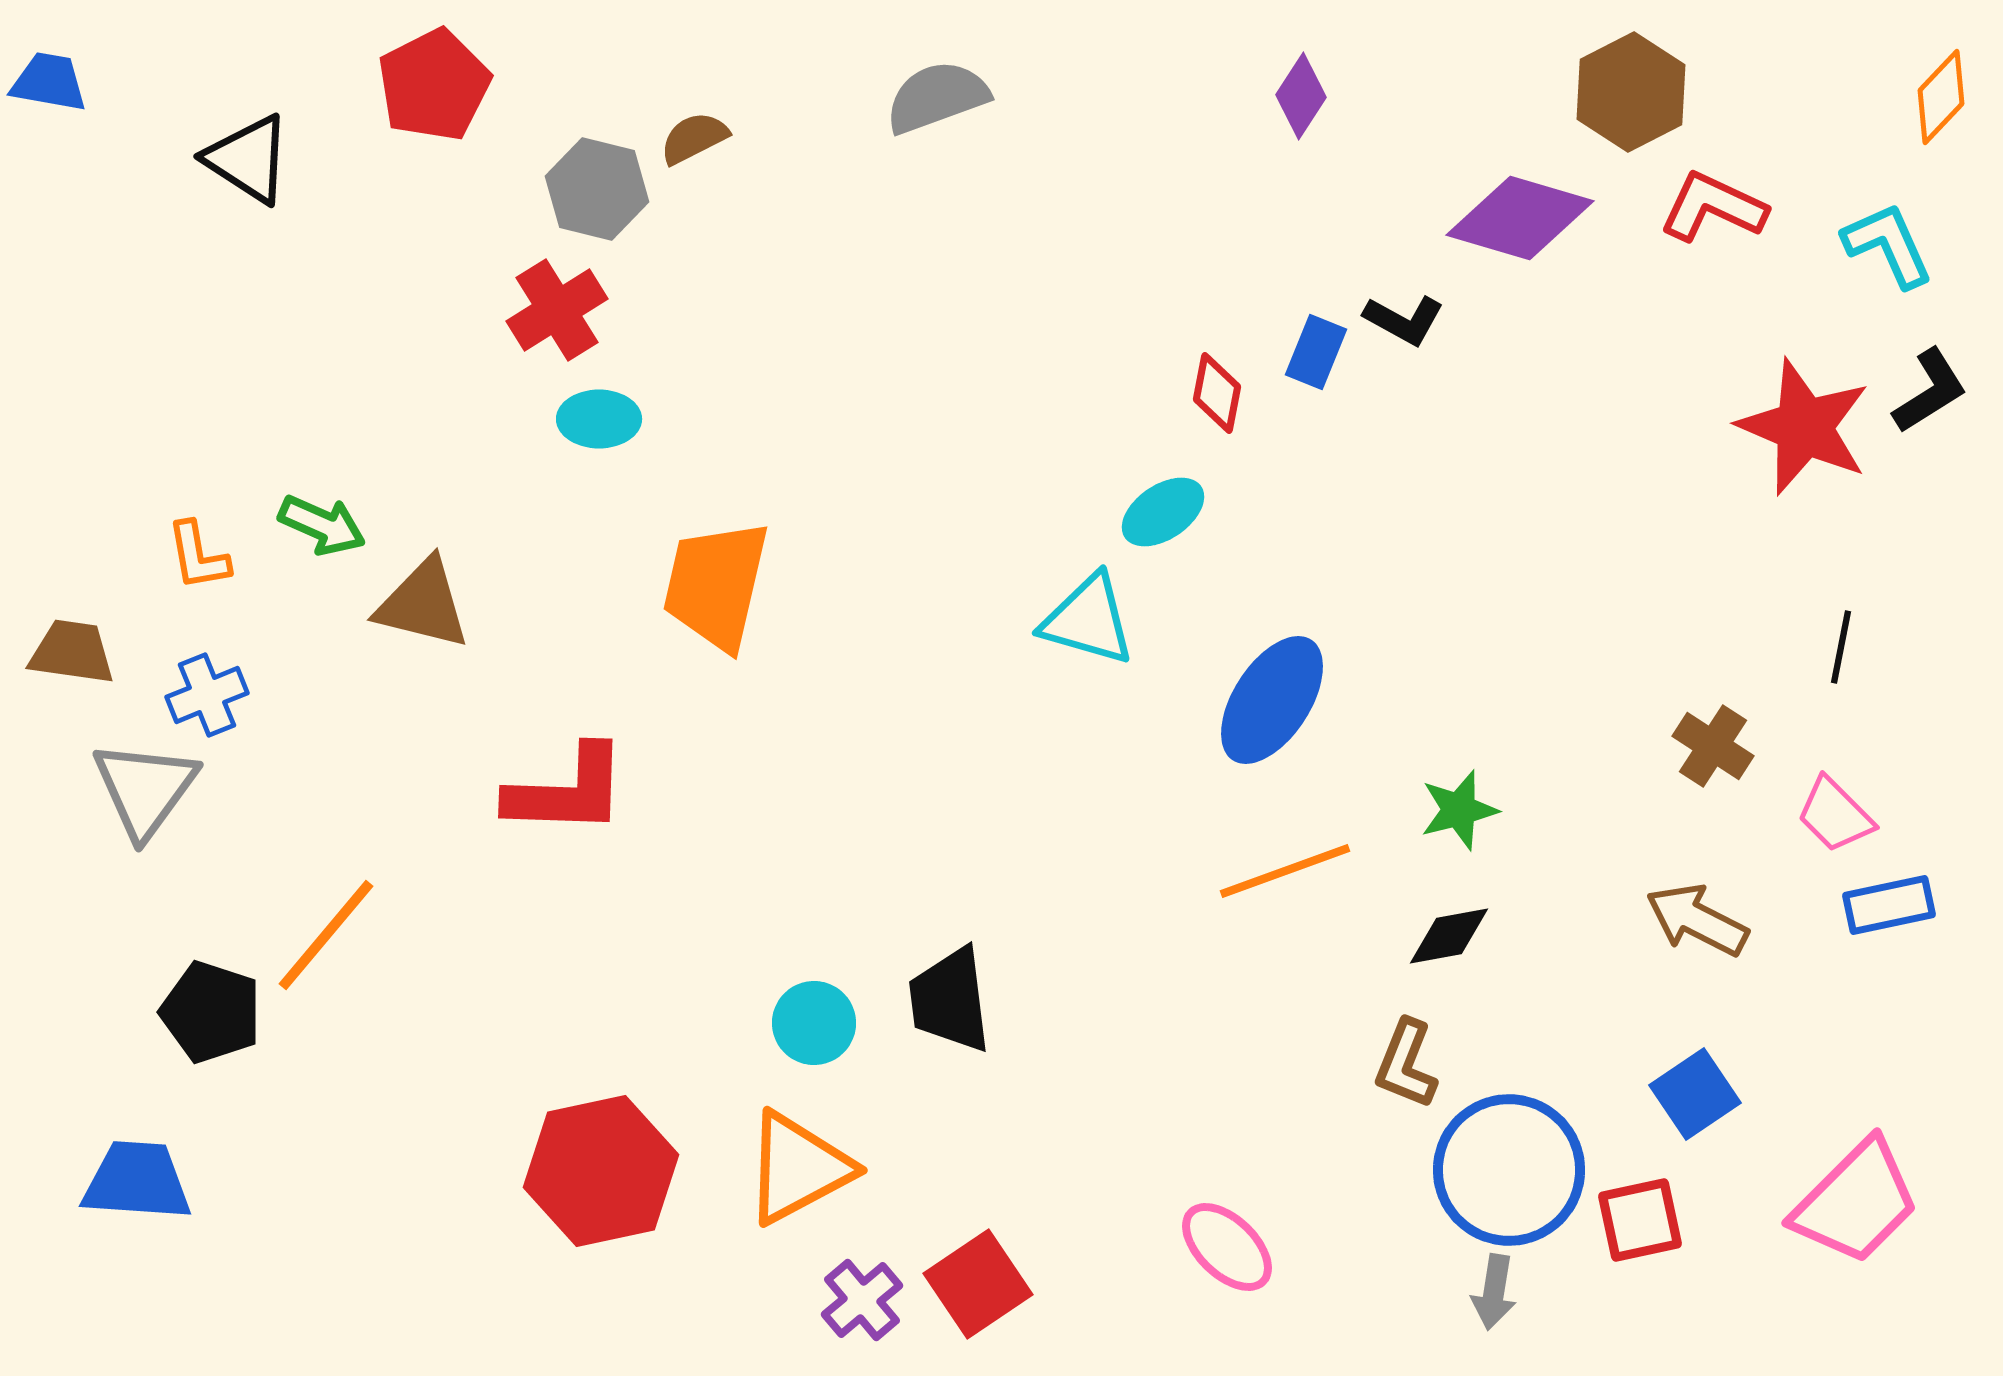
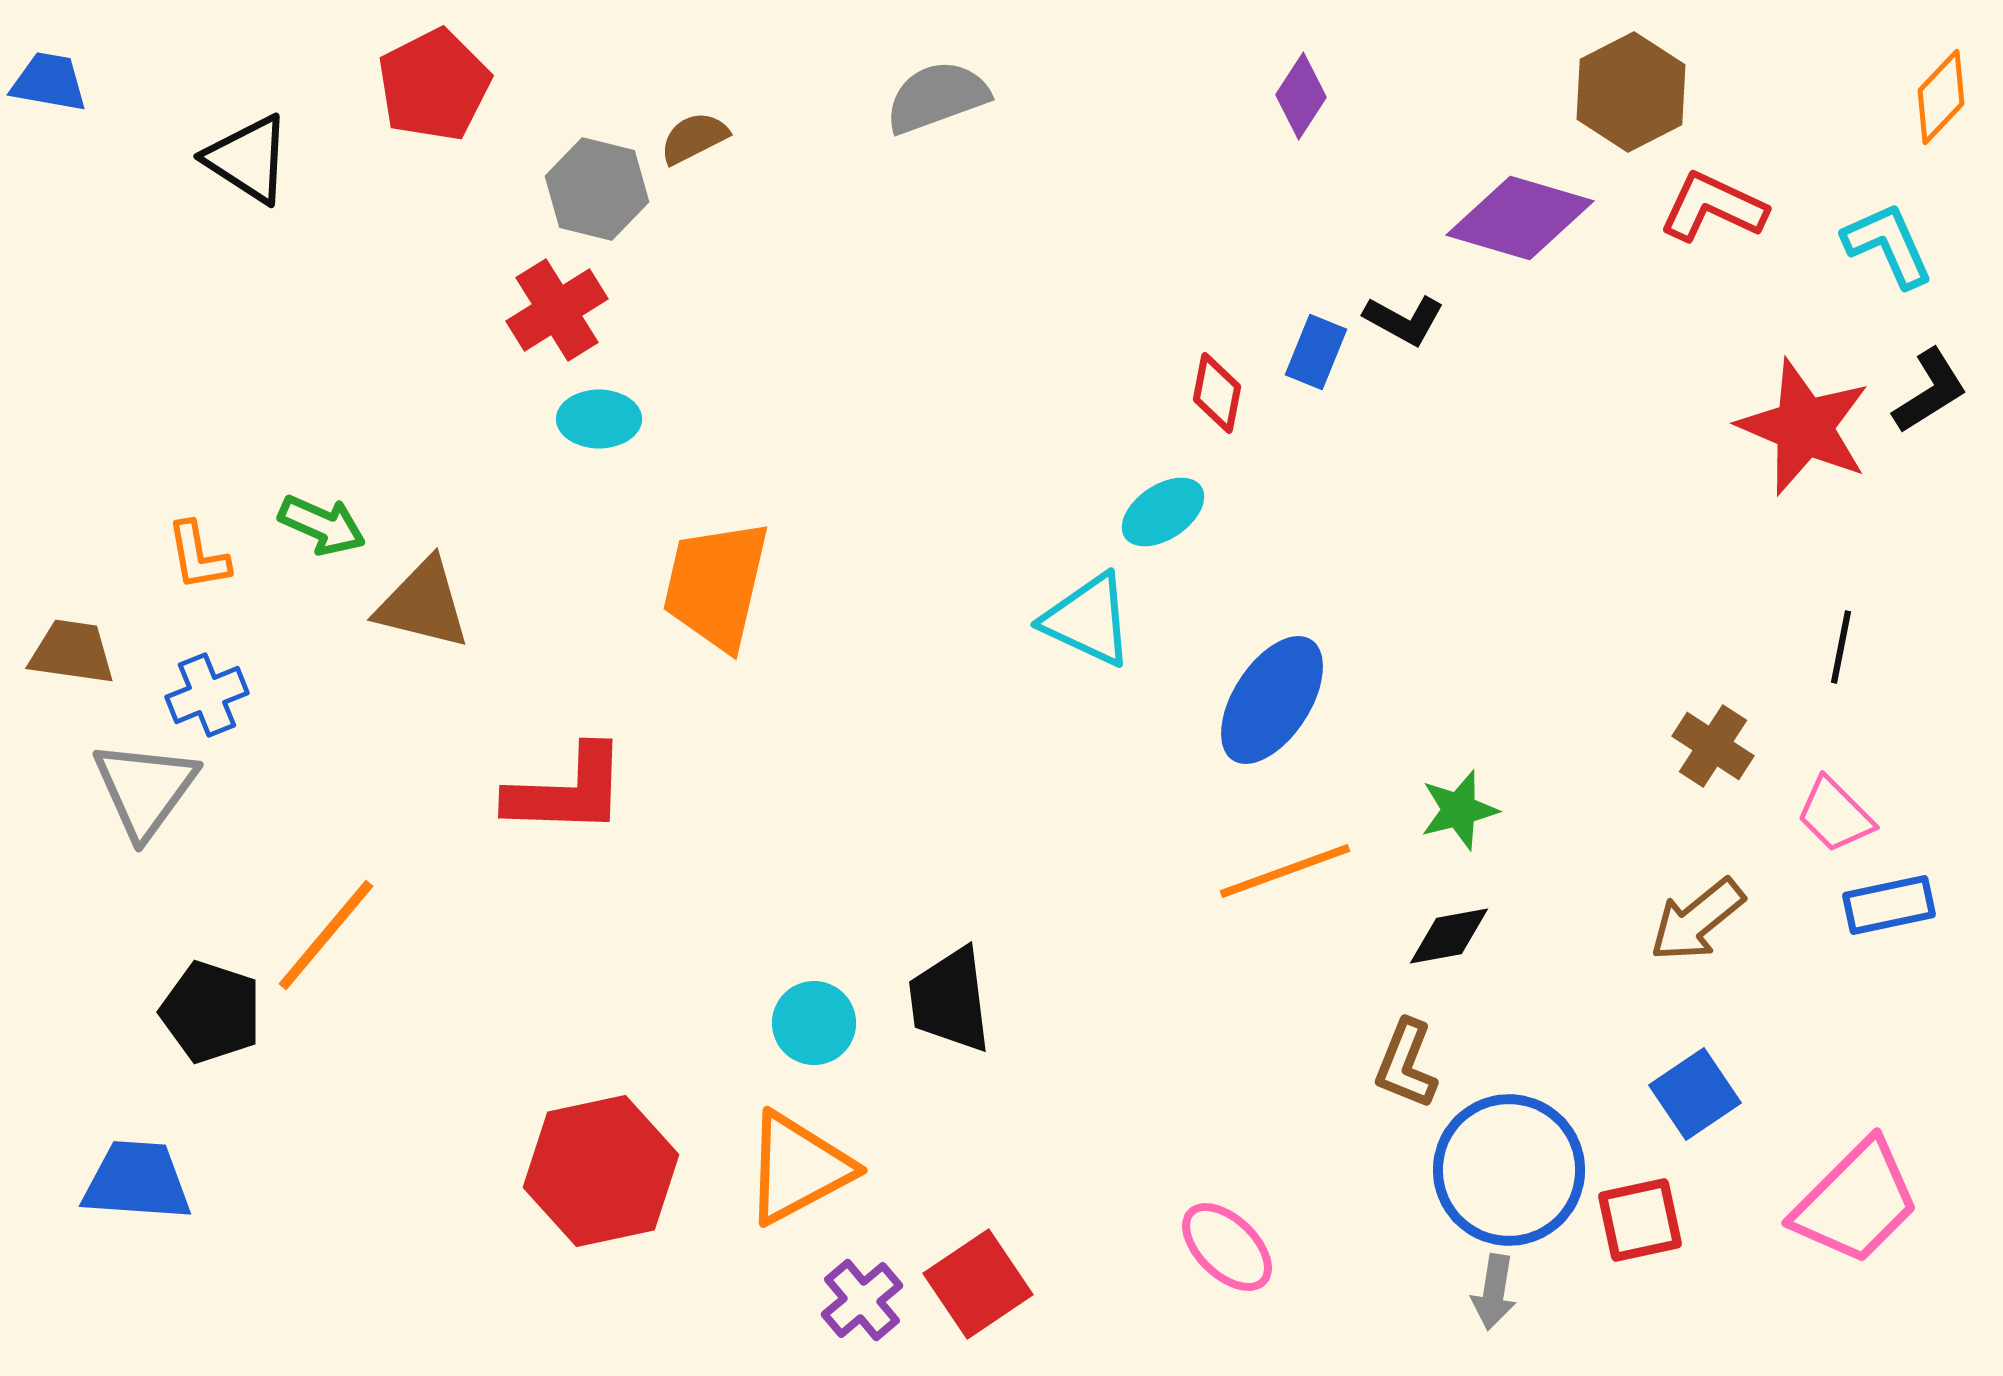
cyan triangle at (1088, 620): rotated 9 degrees clockwise
brown arrow at (1697, 920): rotated 66 degrees counterclockwise
